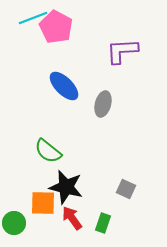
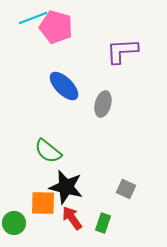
pink pentagon: rotated 12 degrees counterclockwise
